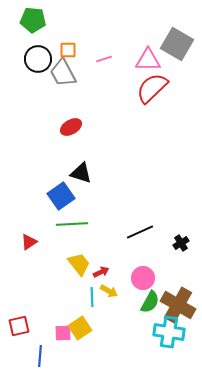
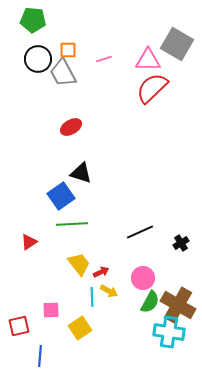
pink square: moved 12 px left, 23 px up
